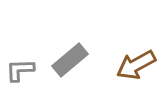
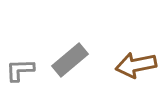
brown arrow: rotated 18 degrees clockwise
